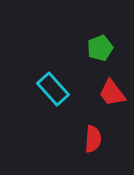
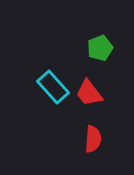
cyan rectangle: moved 2 px up
red trapezoid: moved 23 px left
